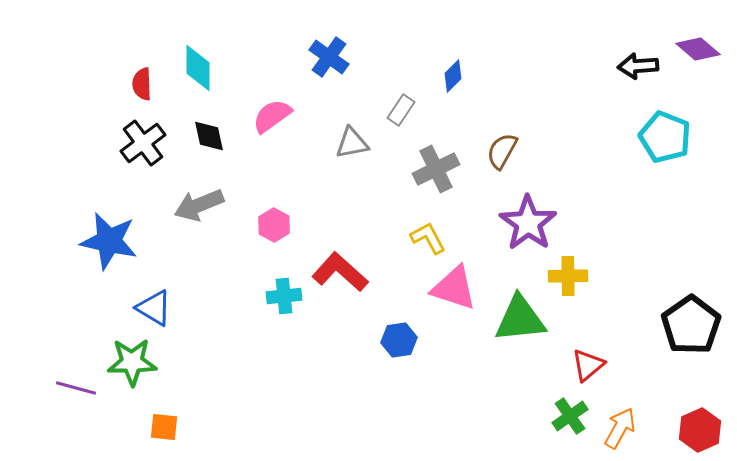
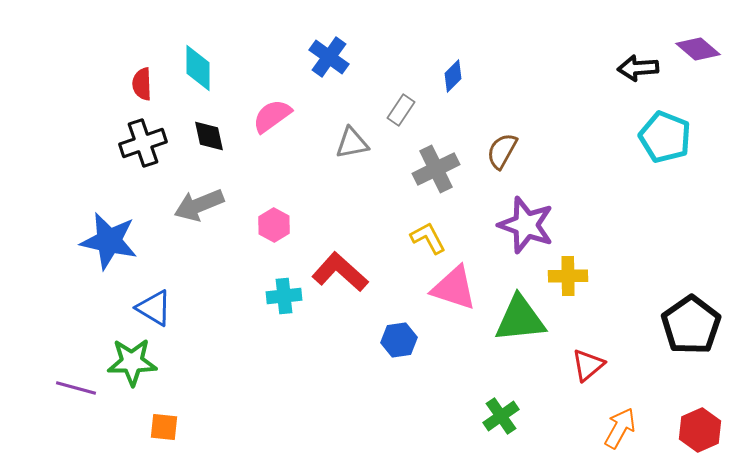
black arrow: moved 2 px down
black cross: rotated 18 degrees clockwise
purple star: moved 2 px left, 2 px down; rotated 16 degrees counterclockwise
green cross: moved 69 px left
